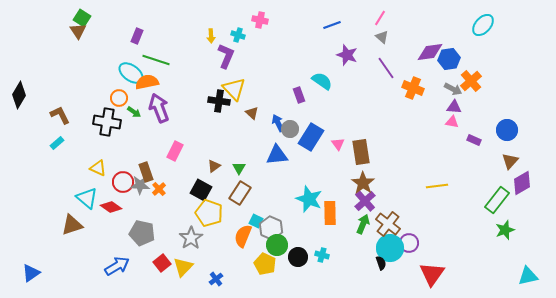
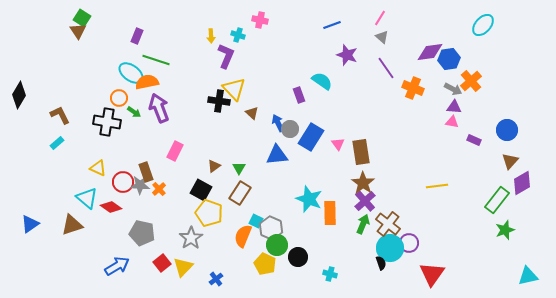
cyan cross at (322, 255): moved 8 px right, 19 px down
blue triangle at (31, 273): moved 1 px left, 49 px up
